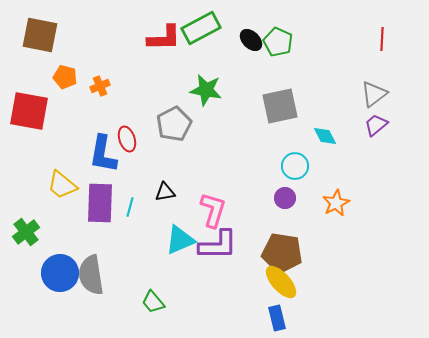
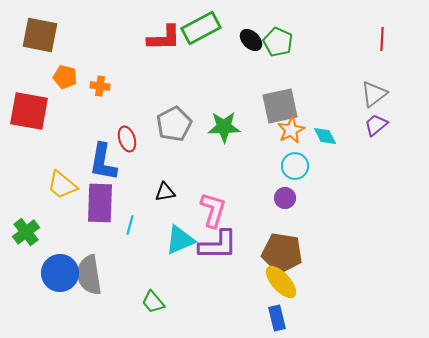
orange cross: rotated 30 degrees clockwise
green star: moved 18 px right, 37 px down; rotated 12 degrees counterclockwise
blue L-shape: moved 8 px down
orange star: moved 45 px left, 73 px up
cyan line: moved 18 px down
gray semicircle: moved 2 px left
